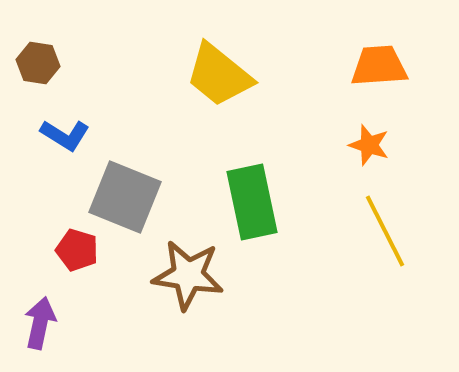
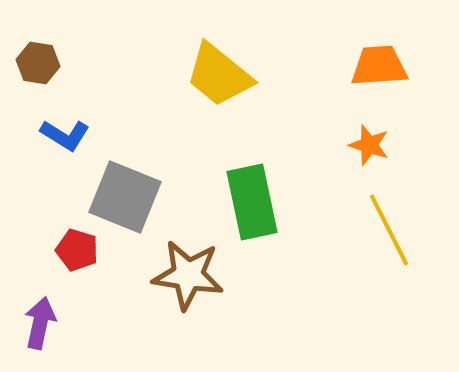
yellow line: moved 4 px right, 1 px up
